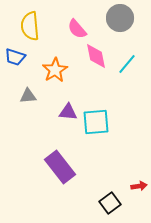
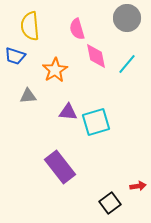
gray circle: moved 7 px right
pink semicircle: rotated 25 degrees clockwise
blue trapezoid: moved 1 px up
cyan square: rotated 12 degrees counterclockwise
red arrow: moved 1 px left
